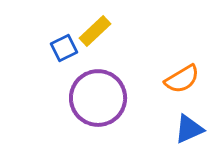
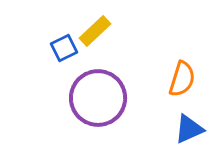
orange semicircle: rotated 42 degrees counterclockwise
